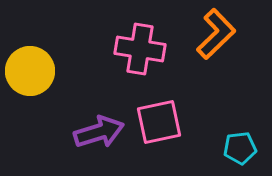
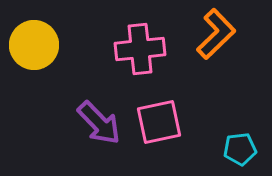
pink cross: rotated 15 degrees counterclockwise
yellow circle: moved 4 px right, 26 px up
purple arrow: moved 9 px up; rotated 63 degrees clockwise
cyan pentagon: moved 1 px down
